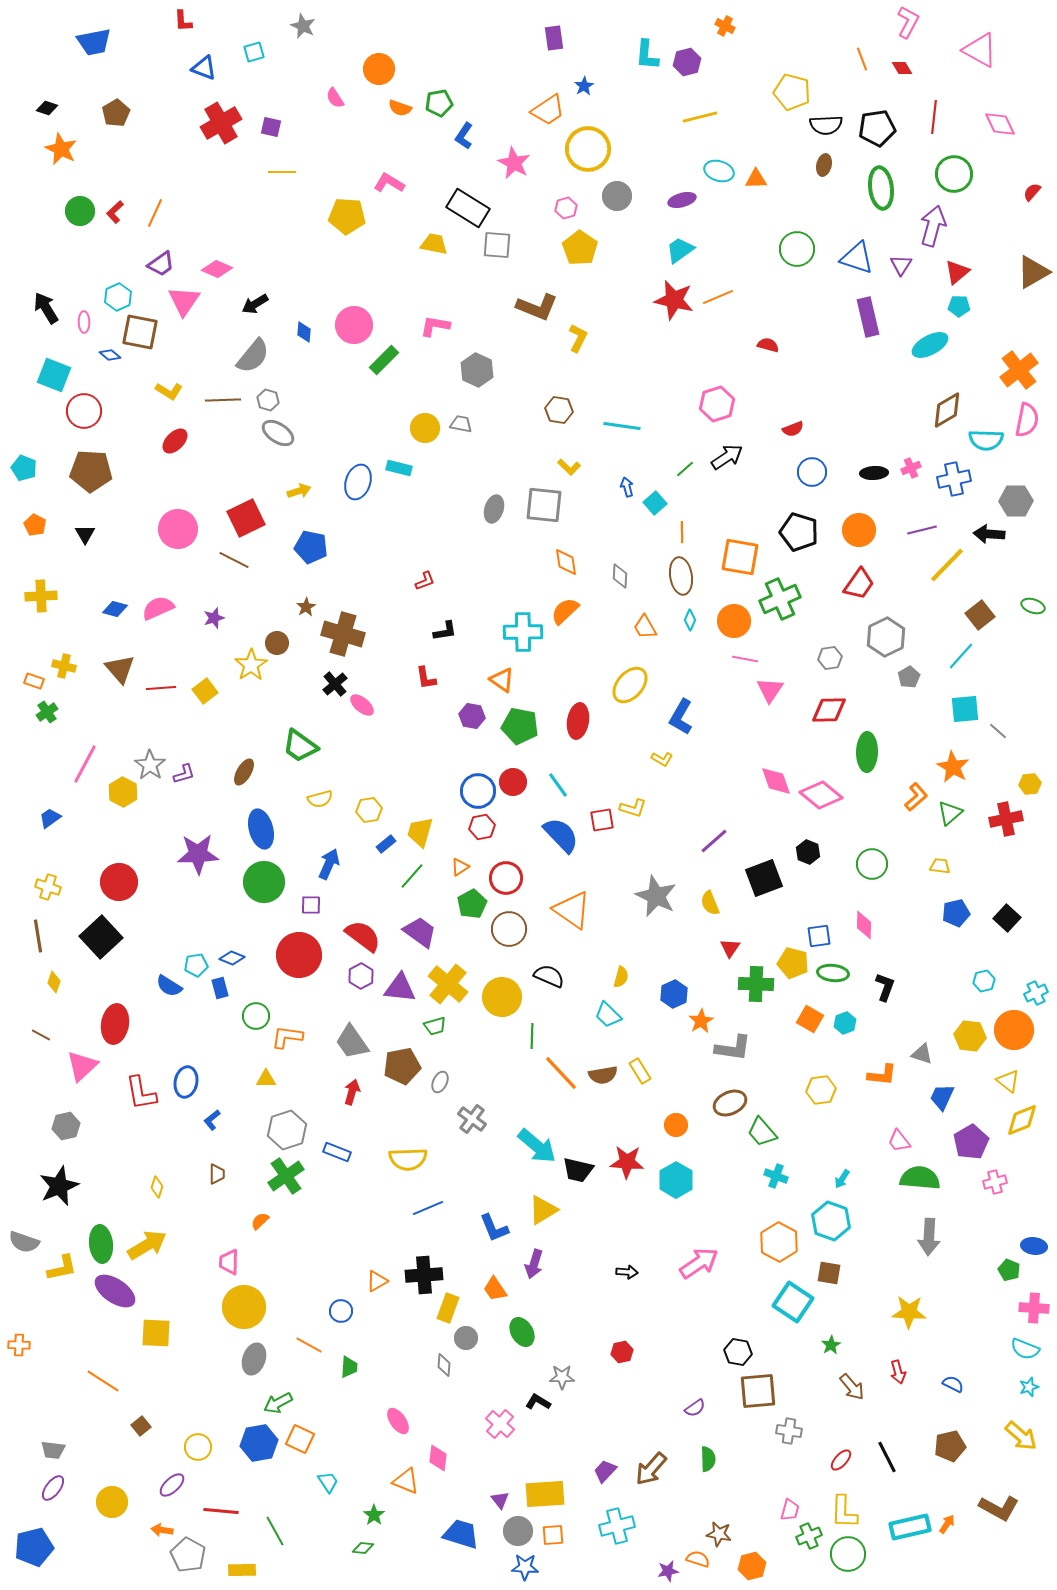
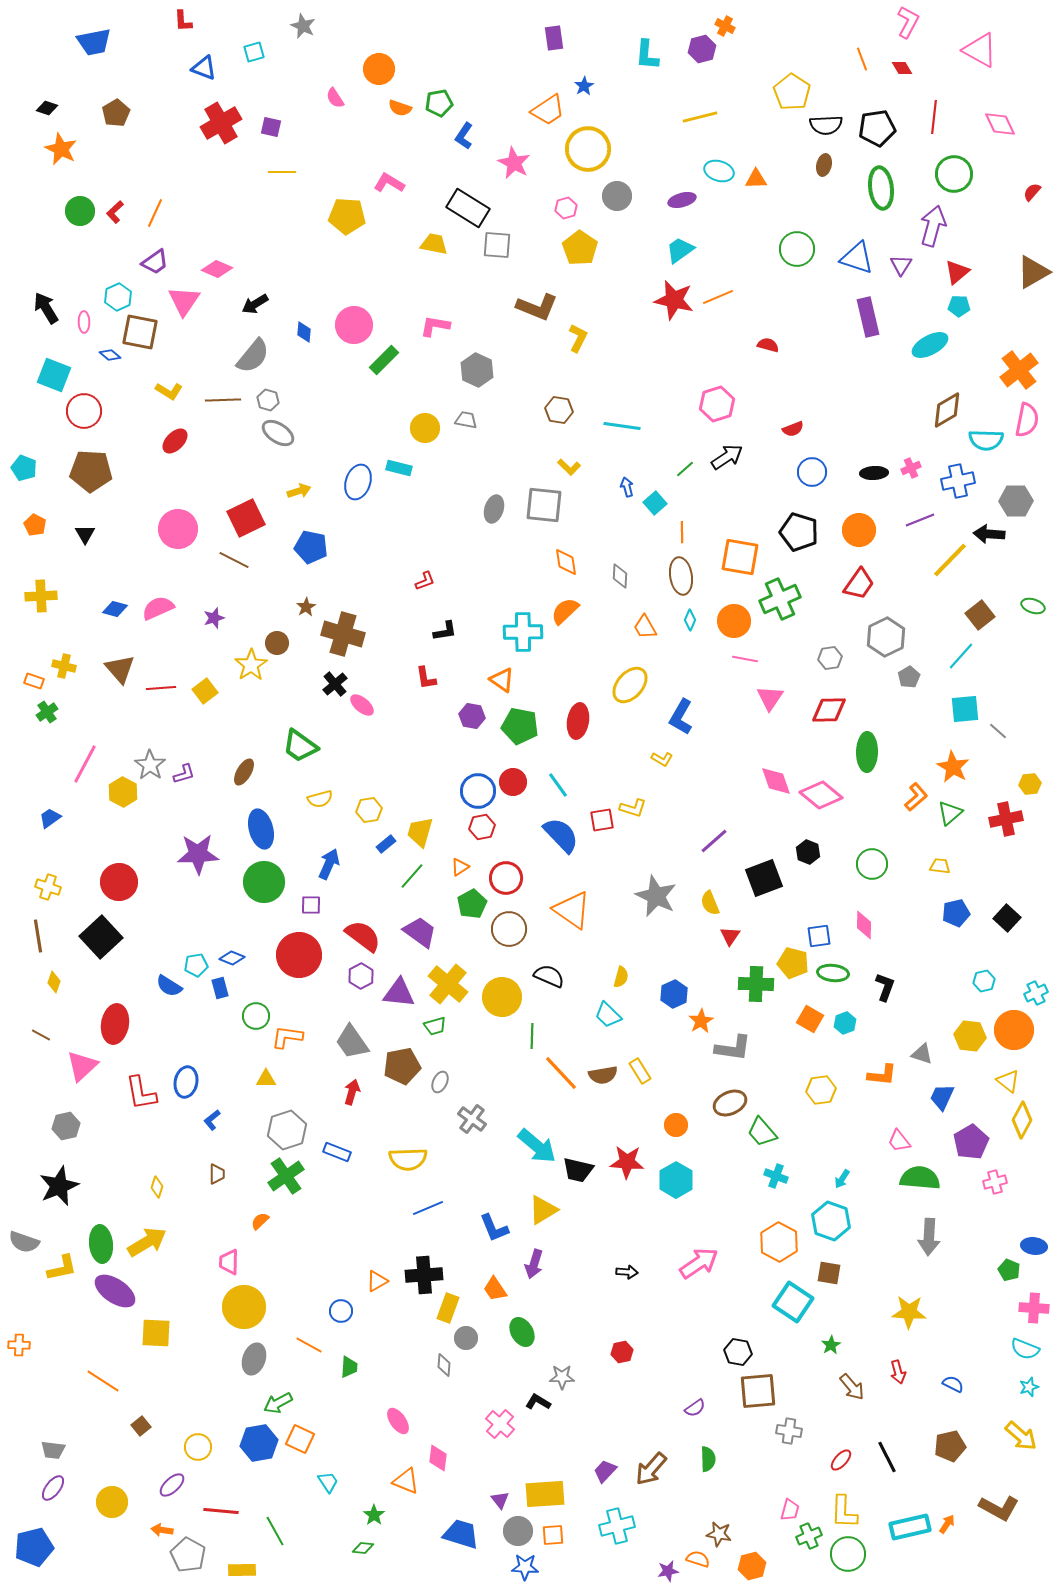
purple hexagon at (687, 62): moved 15 px right, 13 px up
yellow pentagon at (792, 92): rotated 18 degrees clockwise
purple trapezoid at (161, 264): moved 6 px left, 2 px up
gray trapezoid at (461, 424): moved 5 px right, 4 px up
blue cross at (954, 479): moved 4 px right, 2 px down
purple line at (922, 530): moved 2 px left, 10 px up; rotated 8 degrees counterclockwise
yellow line at (947, 565): moved 3 px right, 5 px up
pink triangle at (770, 690): moved 8 px down
red triangle at (730, 948): moved 12 px up
purple triangle at (400, 988): moved 1 px left, 5 px down
yellow diamond at (1022, 1120): rotated 39 degrees counterclockwise
yellow arrow at (147, 1245): moved 3 px up
